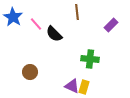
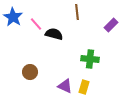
black semicircle: rotated 150 degrees clockwise
purple triangle: moved 7 px left
